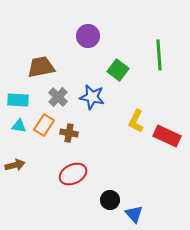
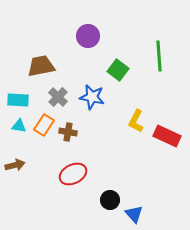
green line: moved 1 px down
brown trapezoid: moved 1 px up
brown cross: moved 1 px left, 1 px up
